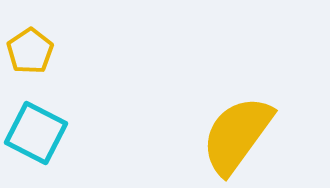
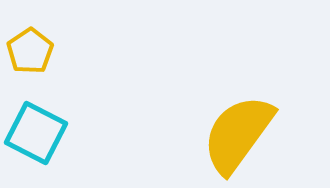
yellow semicircle: moved 1 px right, 1 px up
